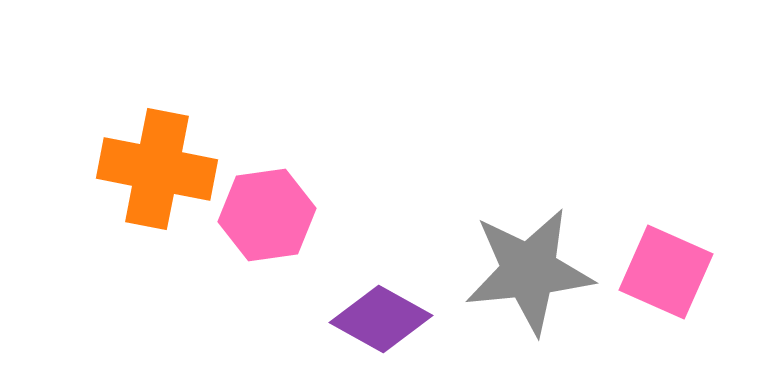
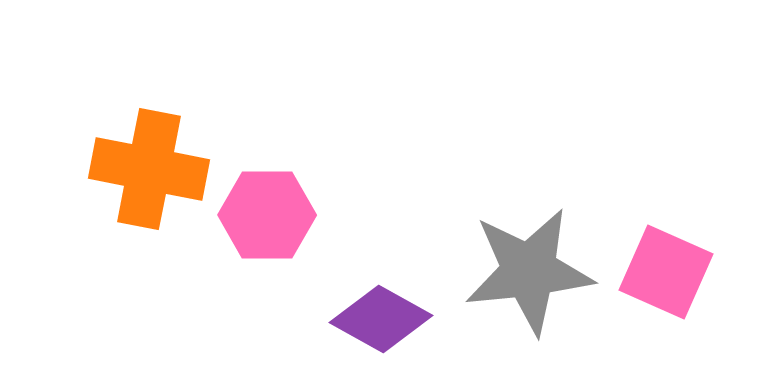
orange cross: moved 8 px left
pink hexagon: rotated 8 degrees clockwise
